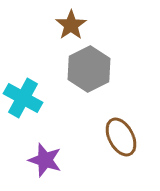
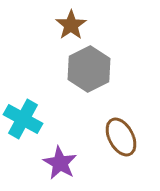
cyan cross: moved 21 px down
purple star: moved 15 px right, 3 px down; rotated 12 degrees clockwise
